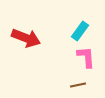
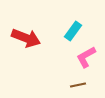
cyan rectangle: moved 7 px left
pink L-shape: rotated 115 degrees counterclockwise
